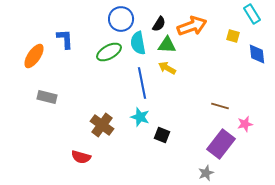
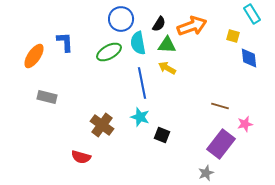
blue L-shape: moved 3 px down
blue diamond: moved 8 px left, 4 px down
